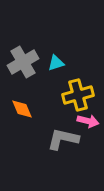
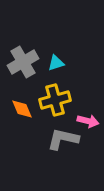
yellow cross: moved 23 px left, 5 px down
